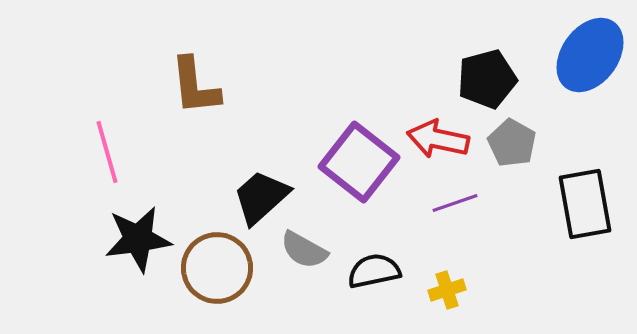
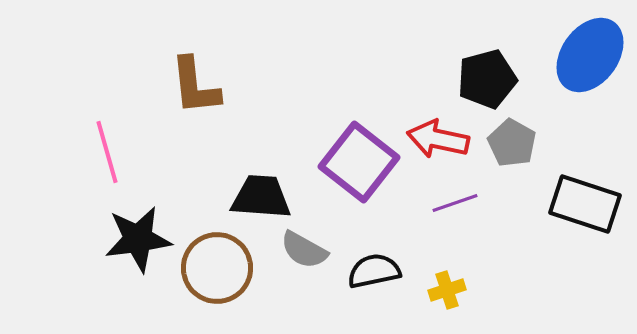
black trapezoid: rotated 46 degrees clockwise
black rectangle: rotated 62 degrees counterclockwise
